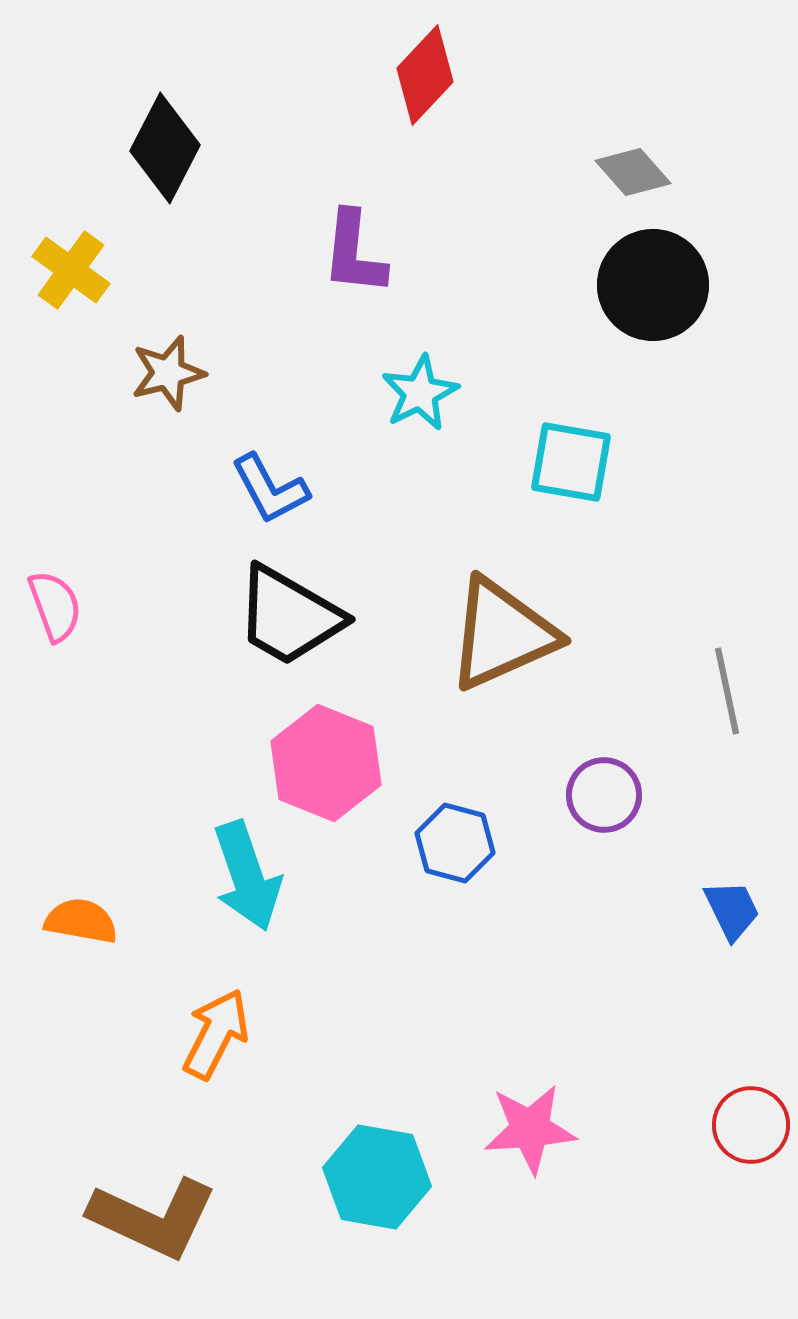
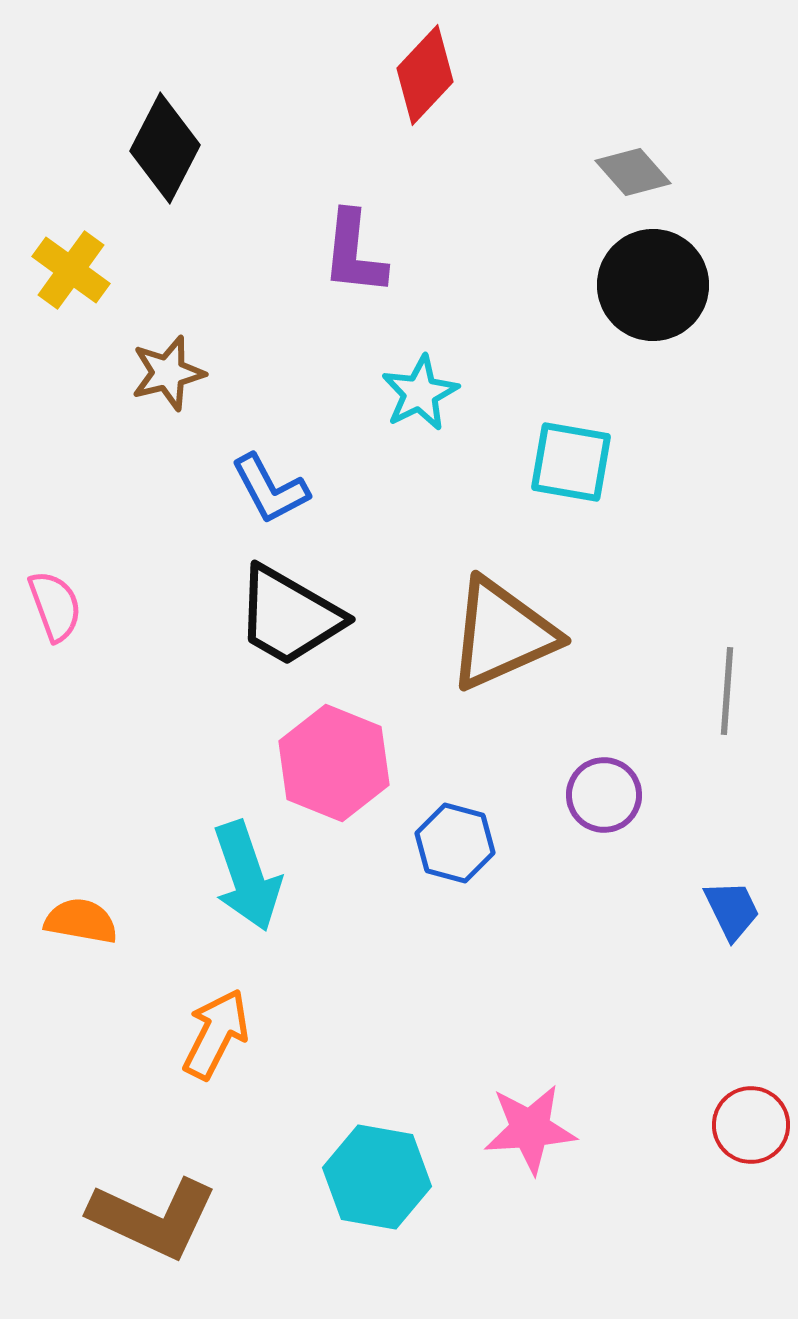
gray line: rotated 16 degrees clockwise
pink hexagon: moved 8 px right
